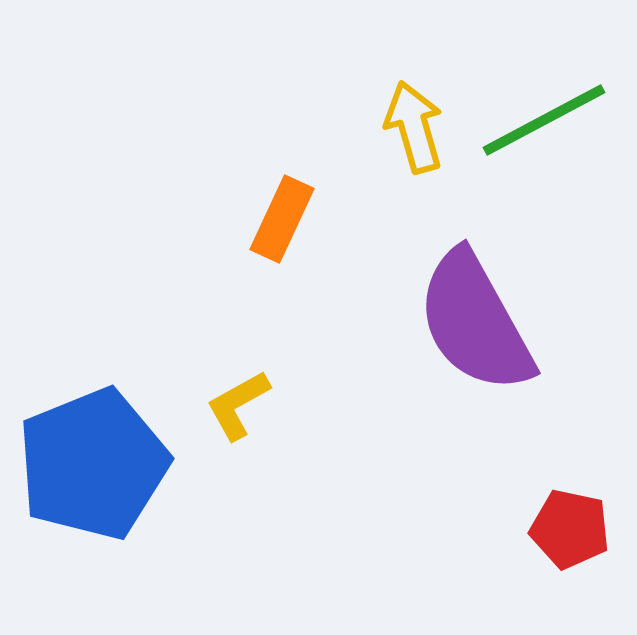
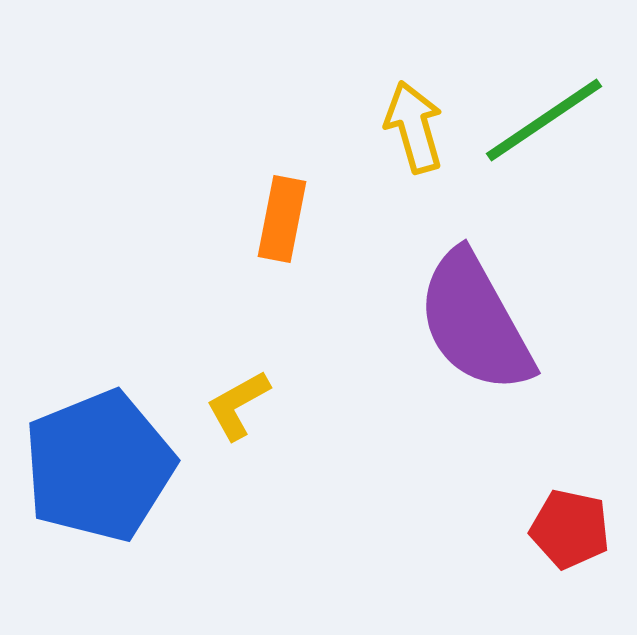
green line: rotated 6 degrees counterclockwise
orange rectangle: rotated 14 degrees counterclockwise
blue pentagon: moved 6 px right, 2 px down
